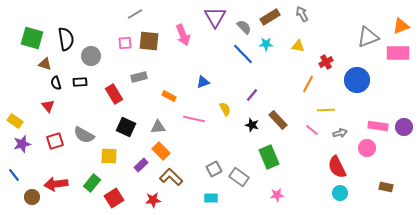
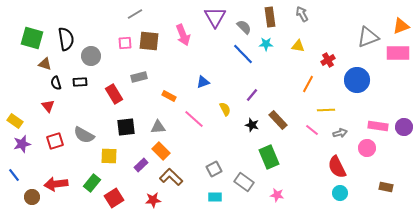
brown rectangle at (270, 17): rotated 66 degrees counterclockwise
red cross at (326, 62): moved 2 px right, 2 px up
pink line at (194, 119): rotated 30 degrees clockwise
black square at (126, 127): rotated 30 degrees counterclockwise
gray rectangle at (239, 177): moved 5 px right, 5 px down
pink star at (277, 195): rotated 16 degrees clockwise
cyan rectangle at (211, 198): moved 4 px right, 1 px up
